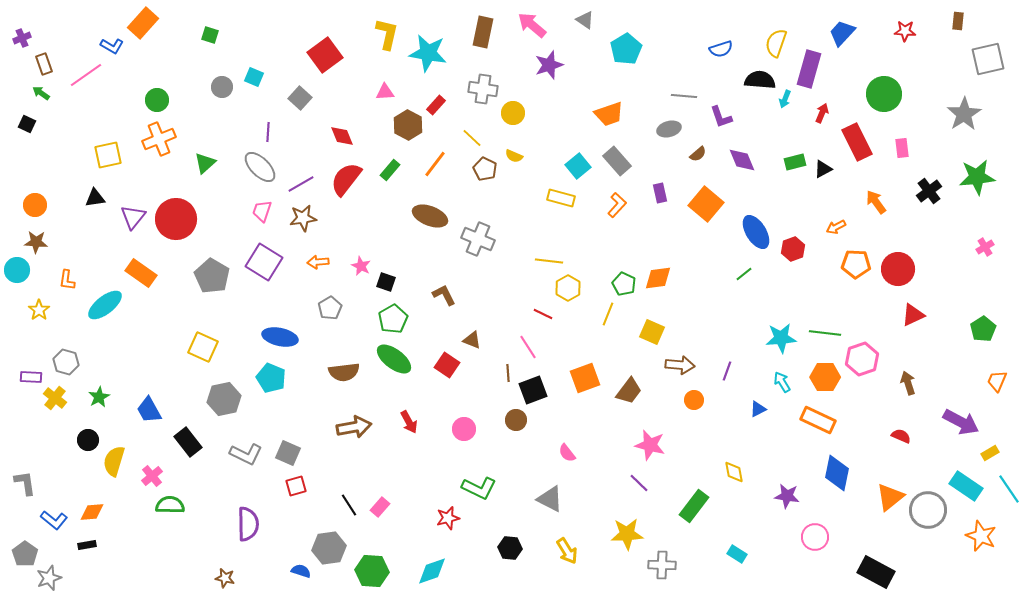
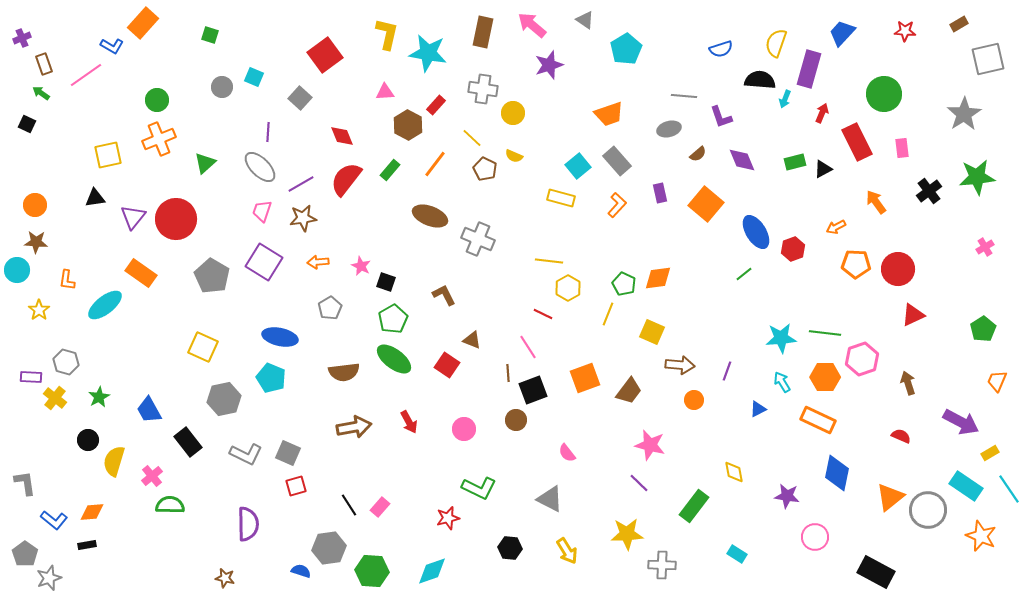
brown rectangle at (958, 21): moved 1 px right, 3 px down; rotated 54 degrees clockwise
